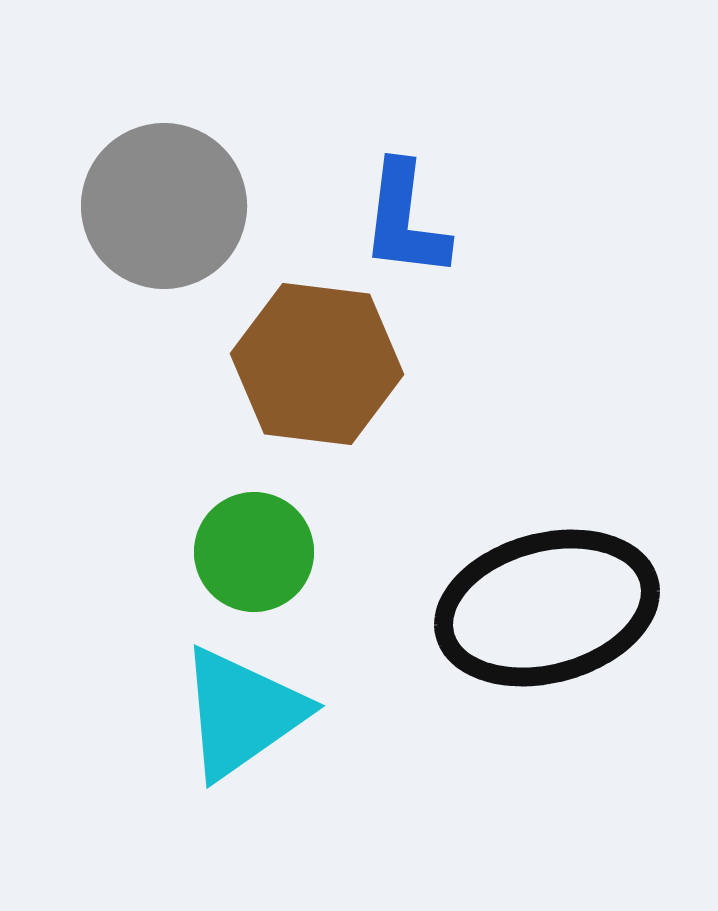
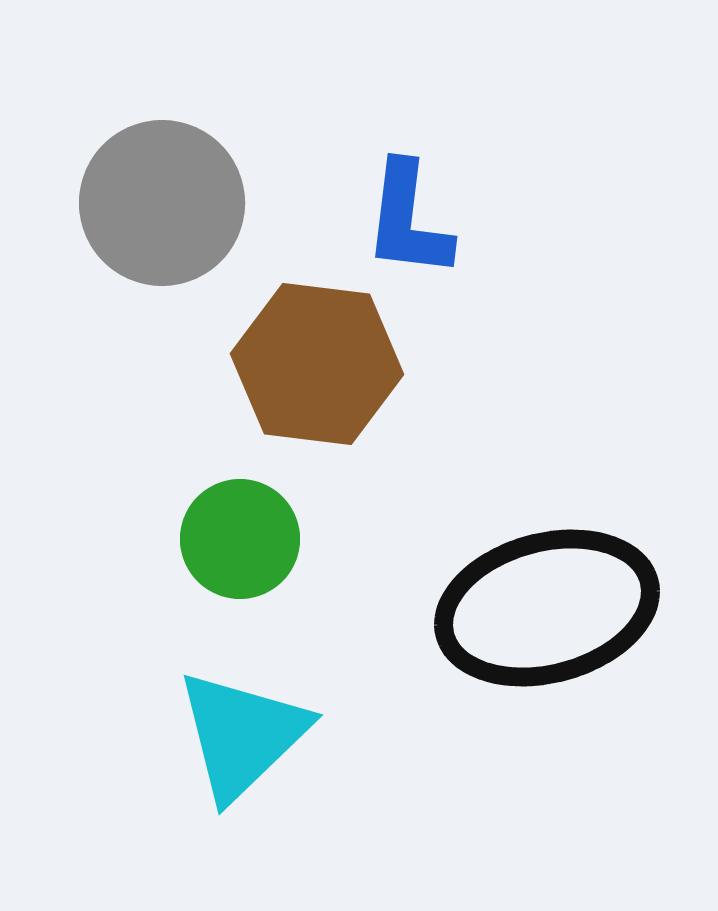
gray circle: moved 2 px left, 3 px up
blue L-shape: moved 3 px right
green circle: moved 14 px left, 13 px up
cyan triangle: moved 22 px down; rotated 9 degrees counterclockwise
